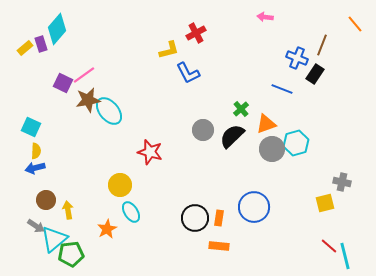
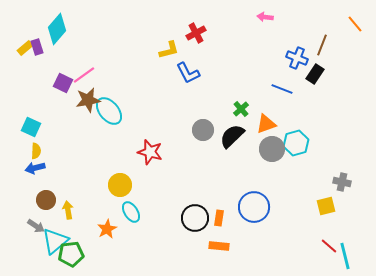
purple rectangle at (41, 44): moved 4 px left, 3 px down
yellow square at (325, 203): moved 1 px right, 3 px down
cyan triangle at (54, 239): moved 1 px right, 2 px down
